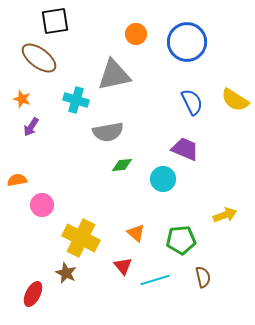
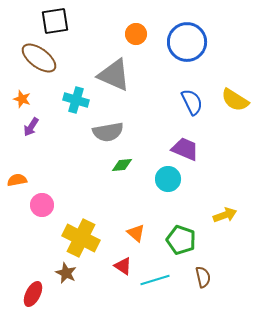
gray triangle: rotated 36 degrees clockwise
cyan circle: moved 5 px right
green pentagon: rotated 24 degrees clockwise
red triangle: rotated 18 degrees counterclockwise
